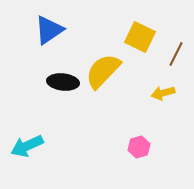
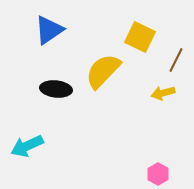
brown line: moved 6 px down
black ellipse: moved 7 px left, 7 px down
pink hexagon: moved 19 px right, 27 px down; rotated 15 degrees counterclockwise
